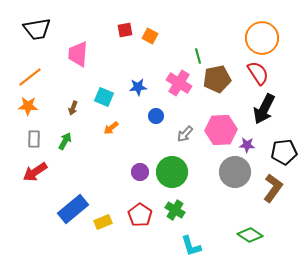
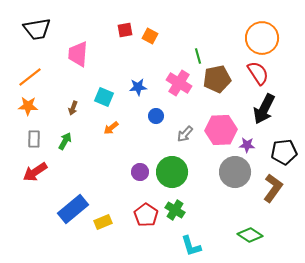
red pentagon: moved 6 px right
